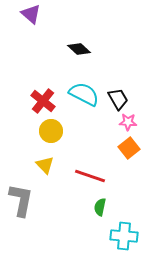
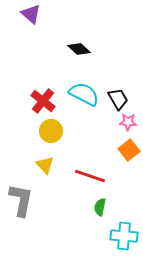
orange square: moved 2 px down
